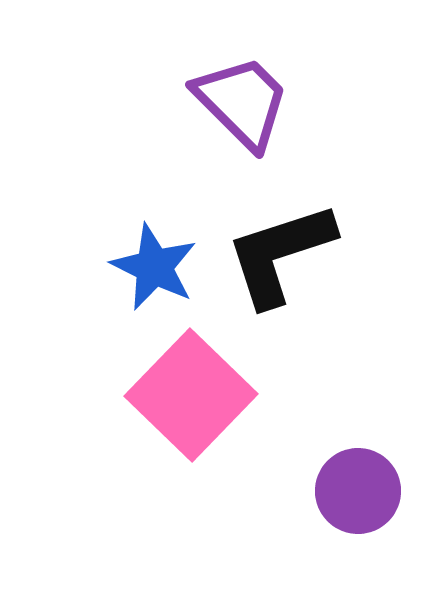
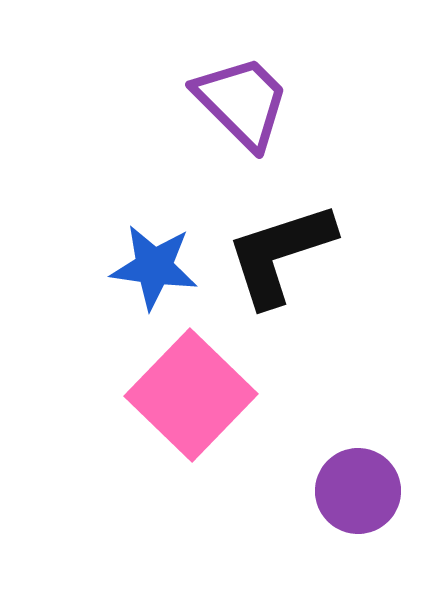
blue star: rotated 18 degrees counterclockwise
